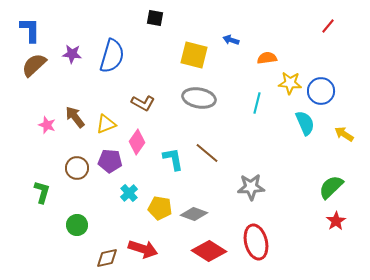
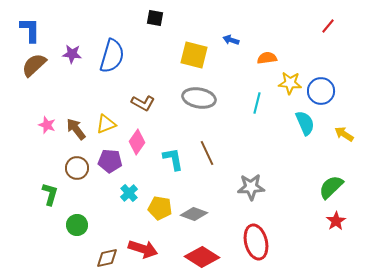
brown arrow: moved 1 px right, 12 px down
brown line: rotated 25 degrees clockwise
green L-shape: moved 8 px right, 2 px down
red diamond: moved 7 px left, 6 px down
